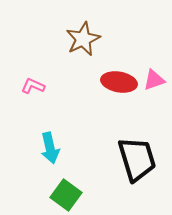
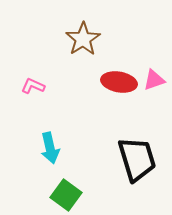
brown star: rotated 8 degrees counterclockwise
